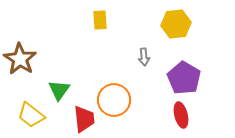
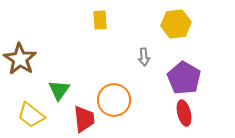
red ellipse: moved 3 px right, 2 px up
